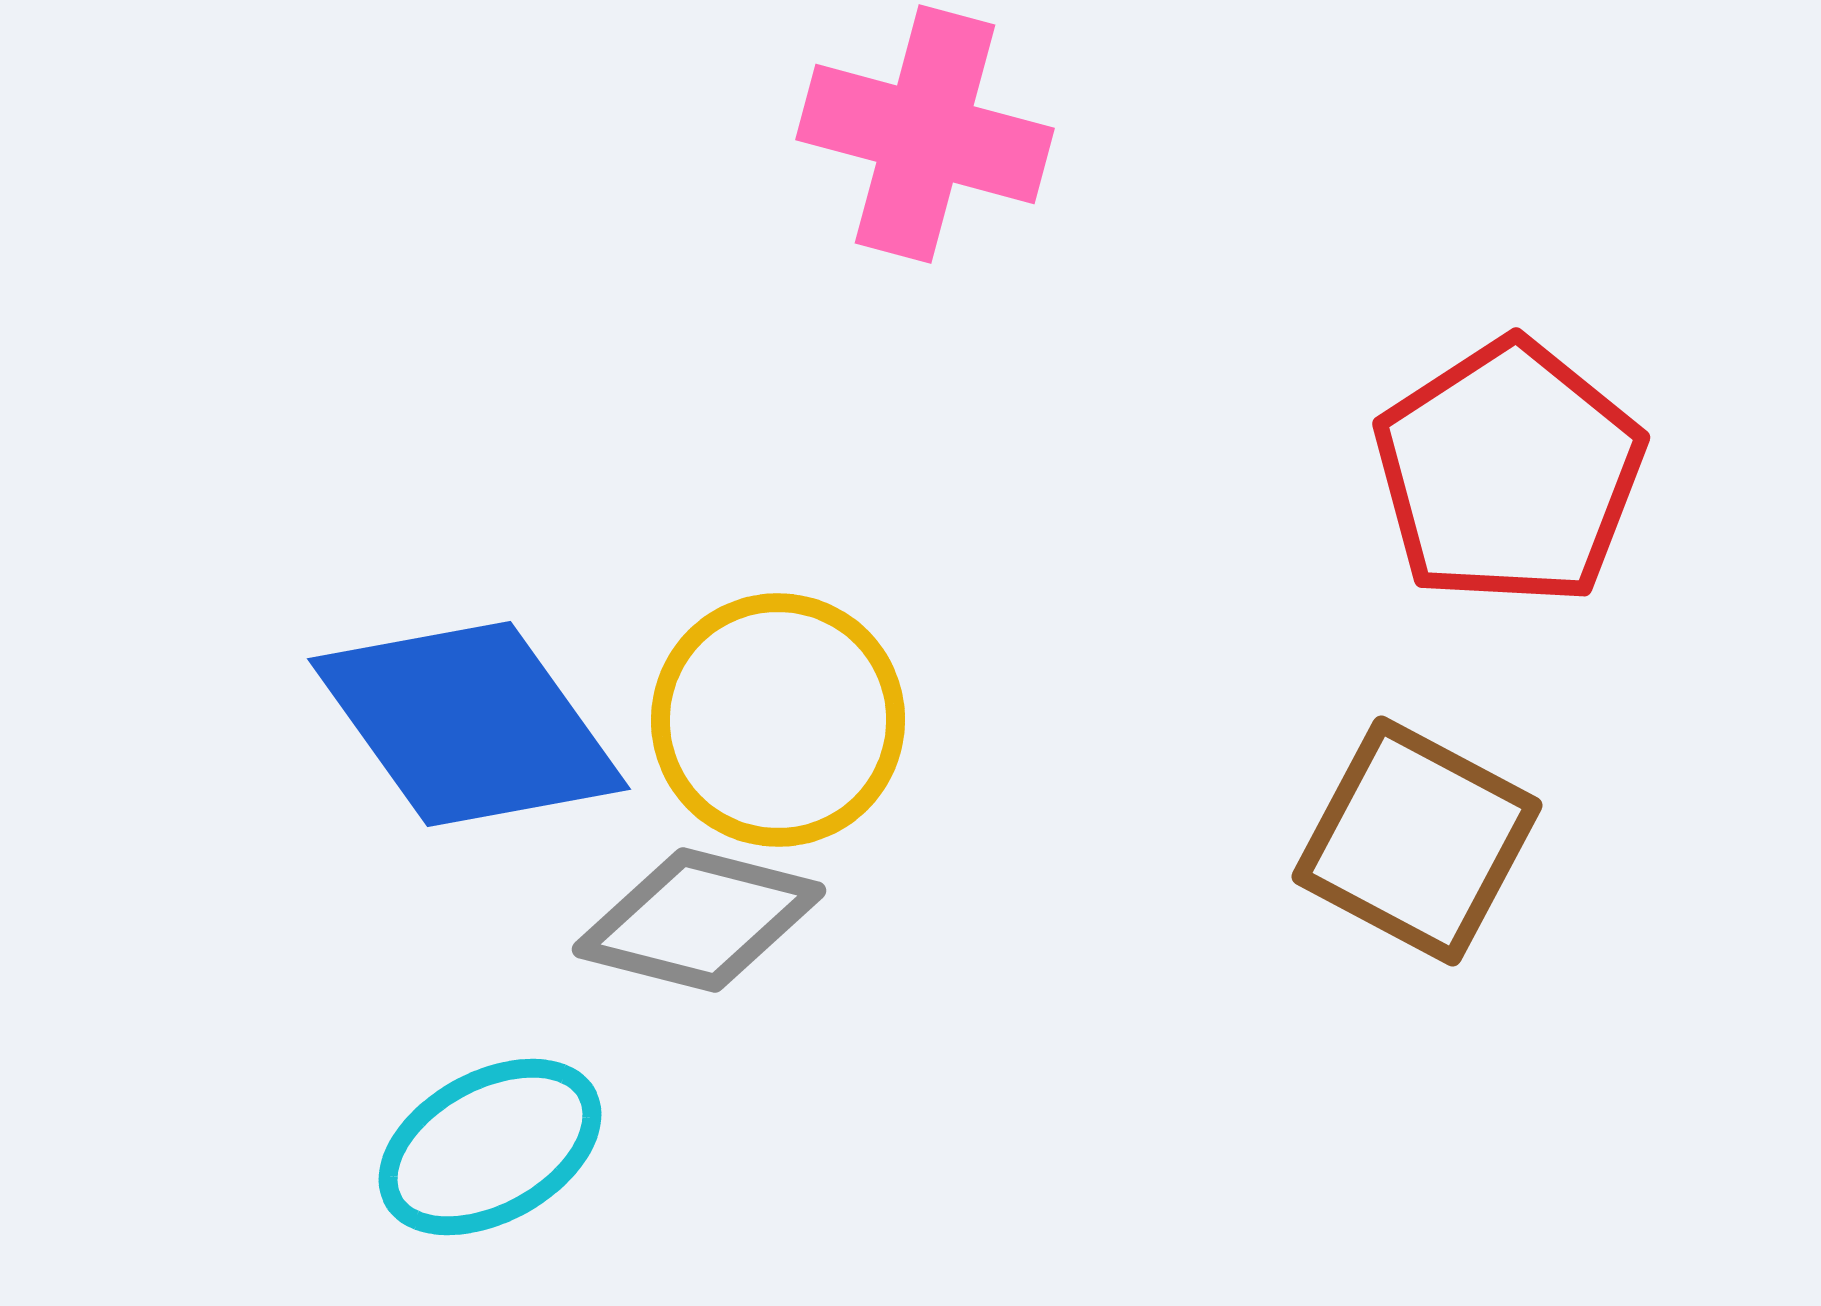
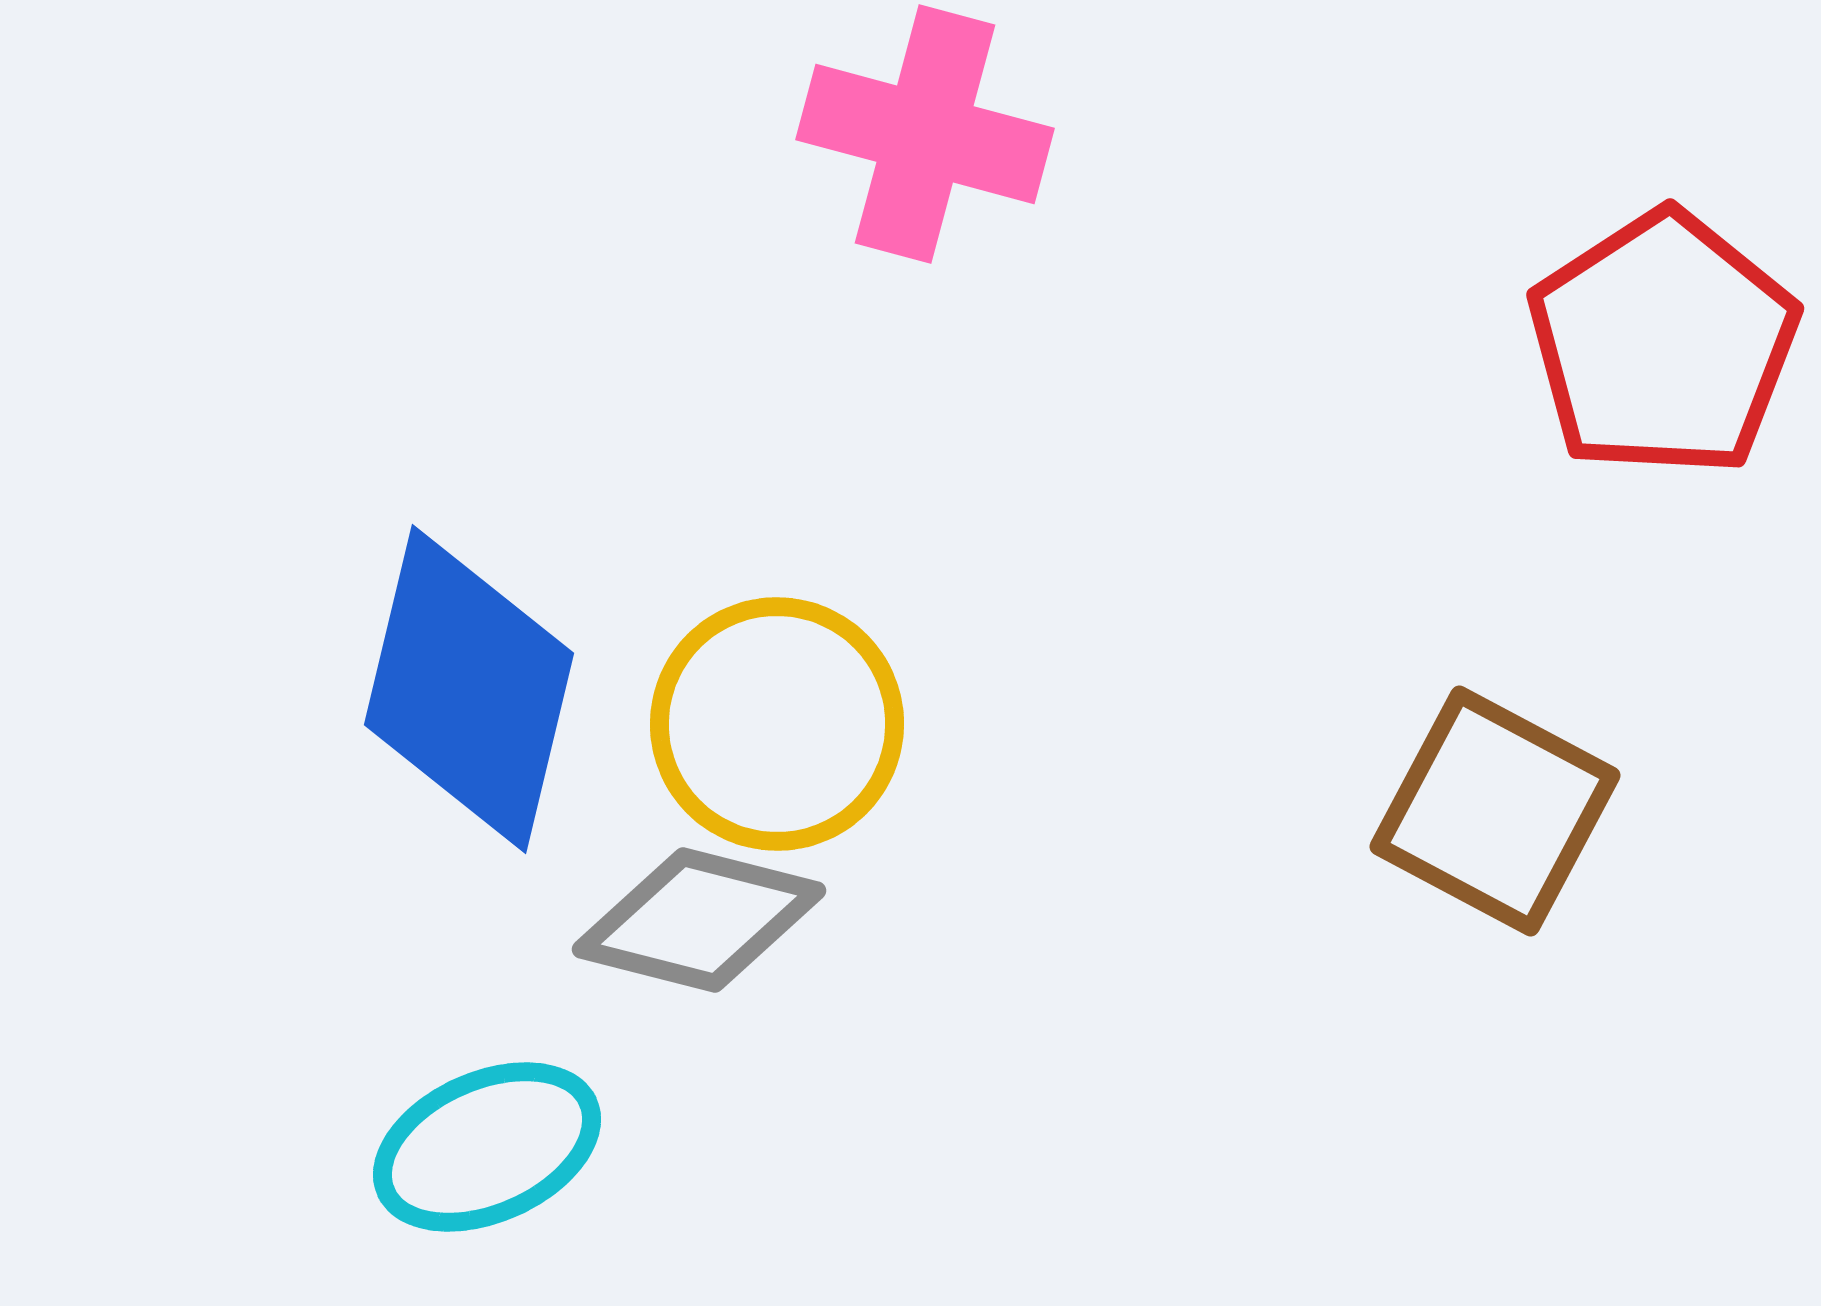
red pentagon: moved 154 px right, 129 px up
yellow circle: moved 1 px left, 4 px down
blue diamond: moved 35 px up; rotated 49 degrees clockwise
brown square: moved 78 px right, 30 px up
cyan ellipse: moved 3 px left; rotated 5 degrees clockwise
